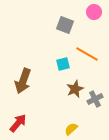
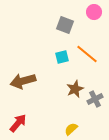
orange line: rotated 10 degrees clockwise
cyan square: moved 1 px left, 7 px up
brown arrow: rotated 55 degrees clockwise
